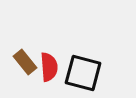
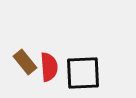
black square: rotated 18 degrees counterclockwise
